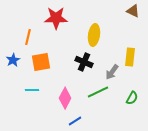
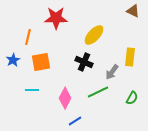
yellow ellipse: rotated 35 degrees clockwise
